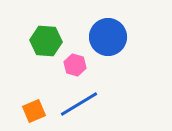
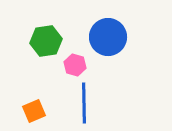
green hexagon: rotated 12 degrees counterclockwise
blue line: moved 5 px right, 1 px up; rotated 60 degrees counterclockwise
